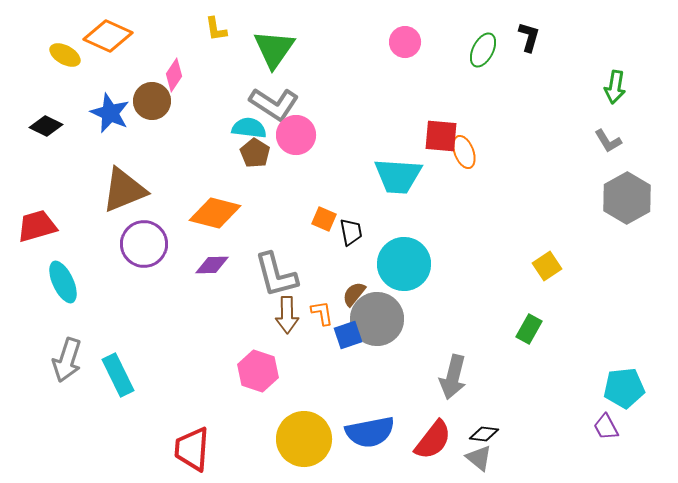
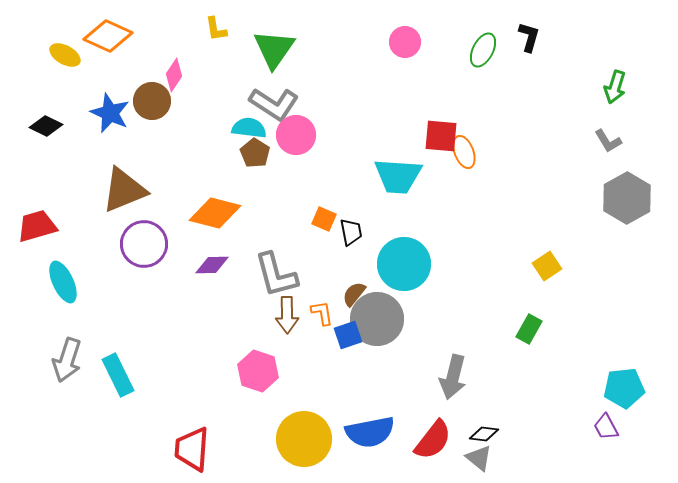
green arrow at (615, 87): rotated 8 degrees clockwise
